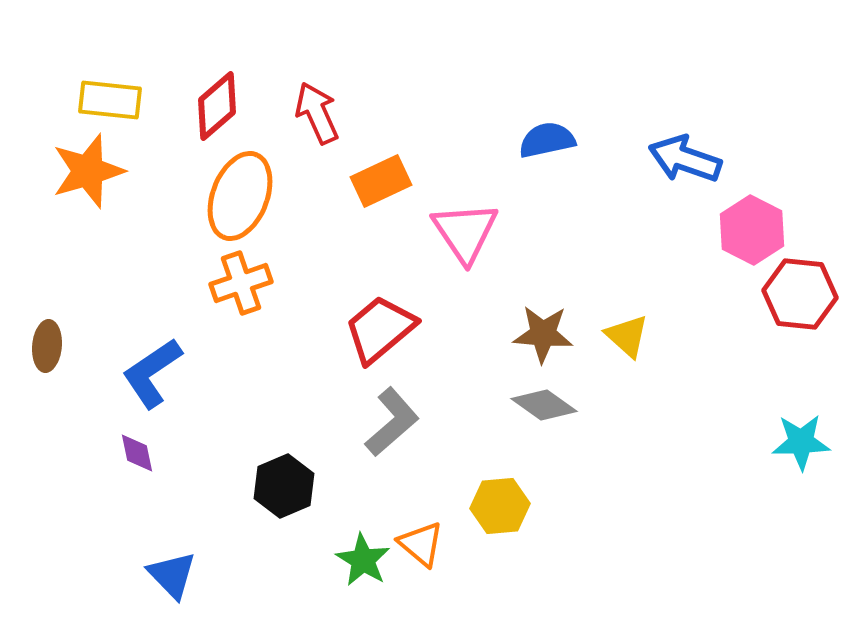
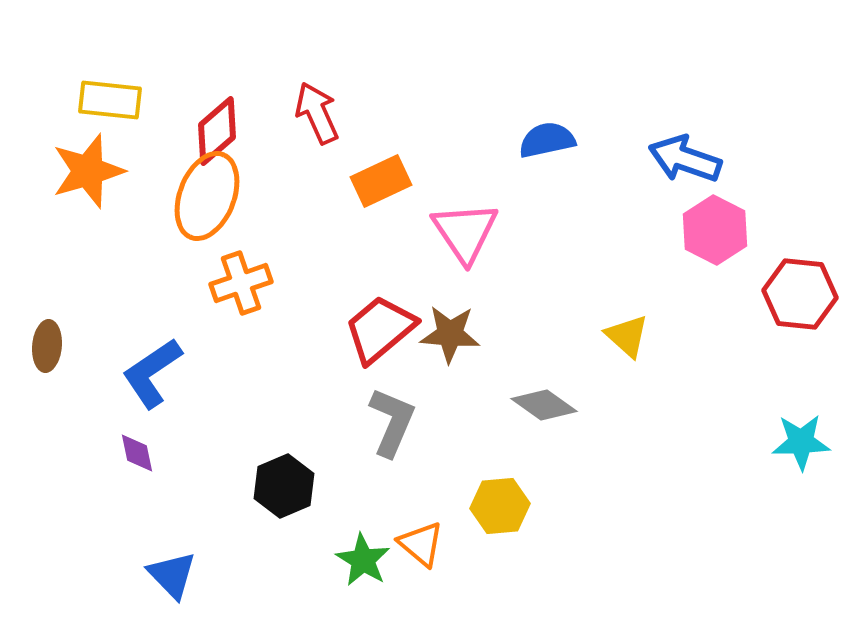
red diamond: moved 25 px down
orange ellipse: moved 33 px left
pink hexagon: moved 37 px left
brown star: moved 93 px left
gray L-shape: rotated 26 degrees counterclockwise
